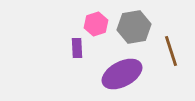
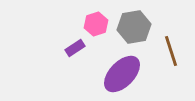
purple rectangle: moved 2 px left; rotated 60 degrees clockwise
purple ellipse: rotated 18 degrees counterclockwise
